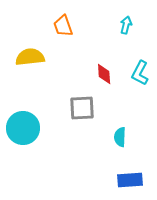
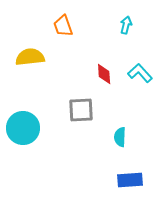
cyan L-shape: rotated 110 degrees clockwise
gray square: moved 1 px left, 2 px down
